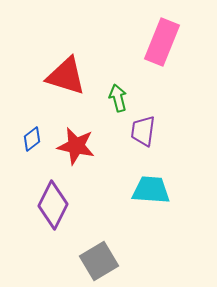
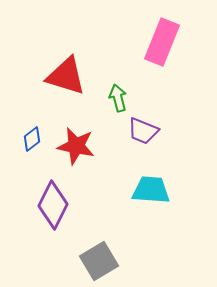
purple trapezoid: rotated 76 degrees counterclockwise
